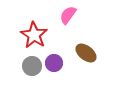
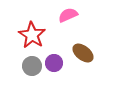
pink semicircle: rotated 30 degrees clockwise
red star: moved 2 px left
brown ellipse: moved 3 px left
